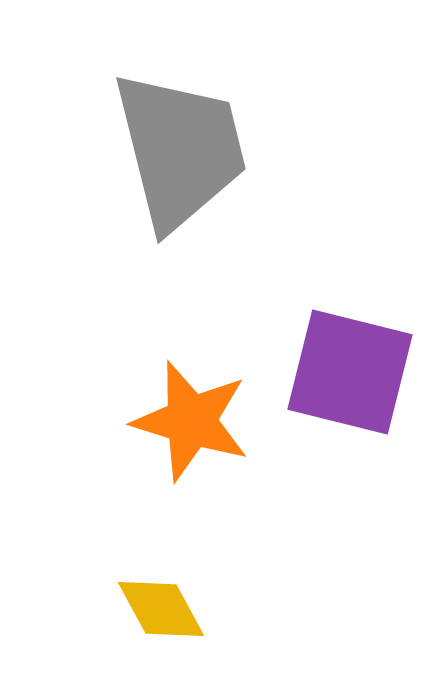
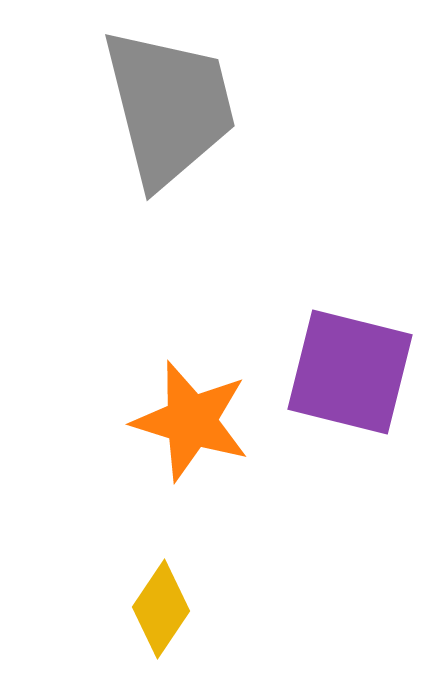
gray trapezoid: moved 11 px left, 43 px up
yellow diamond: rotated 62 degrees clockwise
